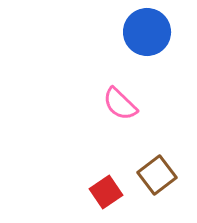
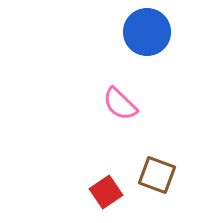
brown square: rotated 33 degrees counterclockwise
